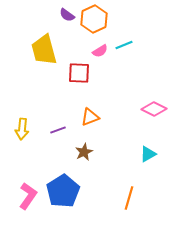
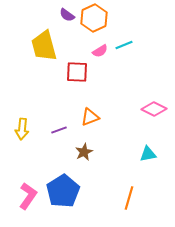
orange hexagon: moved 1 px up
yellow trapezoid: moved 4 px up
red square: moved 2 px left, 1 px up
purple line: moved 1 px right
cyan triangle: rotated 18 degrees clockwise
